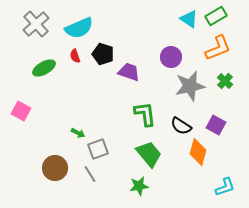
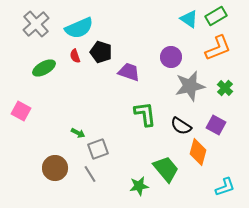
black pentagon: moved 2 px left, 2 px up
green cross: moved 7 px down
green trapezoid: moved 17 px right, 15 px down
